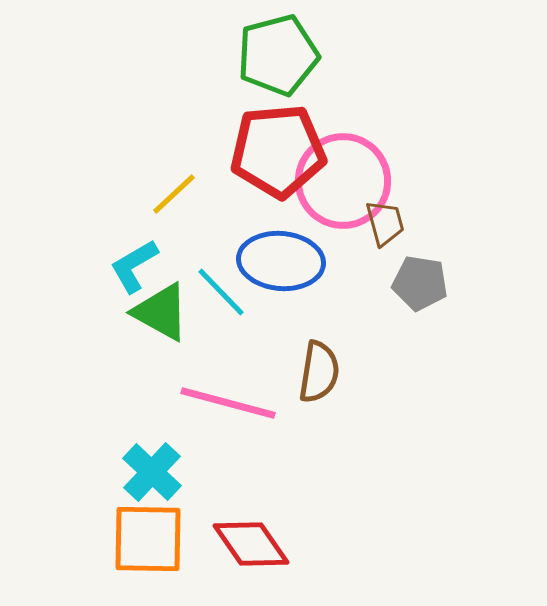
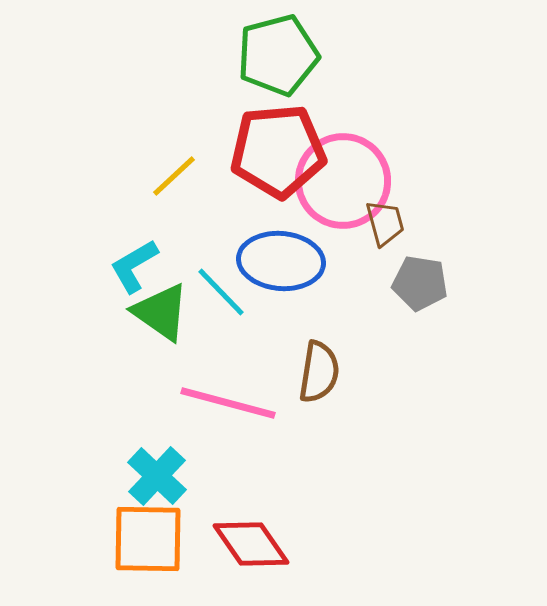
yellow line: moved 18 px up
green triangle: rotated 6 degrees clockwise
cyan cross: moved 5 px right, 4 px down
